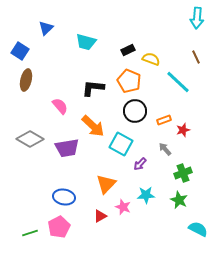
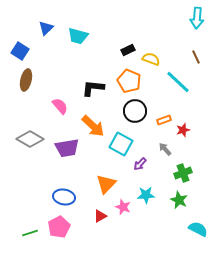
cyan trapezoid: moved 8 px left, 6 px up
